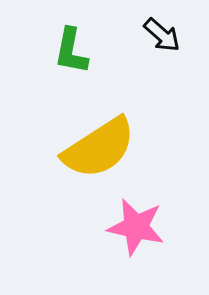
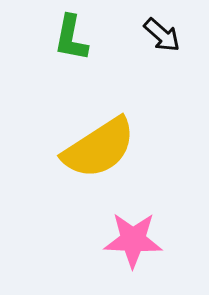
green L-shape: moved 13 px up
pink star: moved 3 px left, 13 px down; rotated 10 degrees counterclockwise
